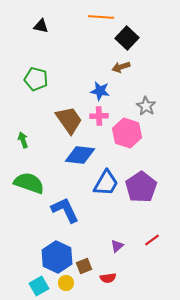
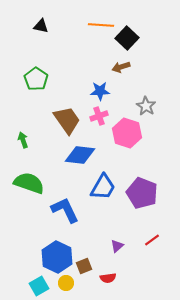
orange line: moved 8 px down
green pentagon: rotated 20 degrees clockwise
blue star: rotated 12 degrees counterclockwise
pink cross: rotated 18 degrees counterclockwise
brown trapezoid: moved 2 px left
blue trapezoid: moved 3 px left, 4 px down
purple pentagon: moved 1 px right, 6 px down; rotated 16 degrees counterclockwise
